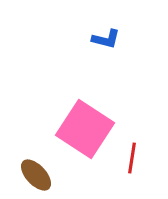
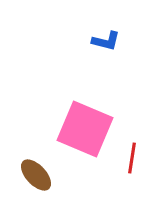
blue L-shape: moved 2 px down
pink square: rotated 10 degrees counterclockwise
